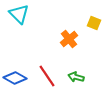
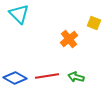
red line: rotated 65 degrees counterclockwise
